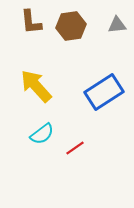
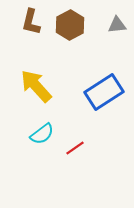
brown L-shape: rotated 20 degrees clockwise
brown hexagon: moved 1 px left, 1 px up; rotated 20 degrees counterclockwise
